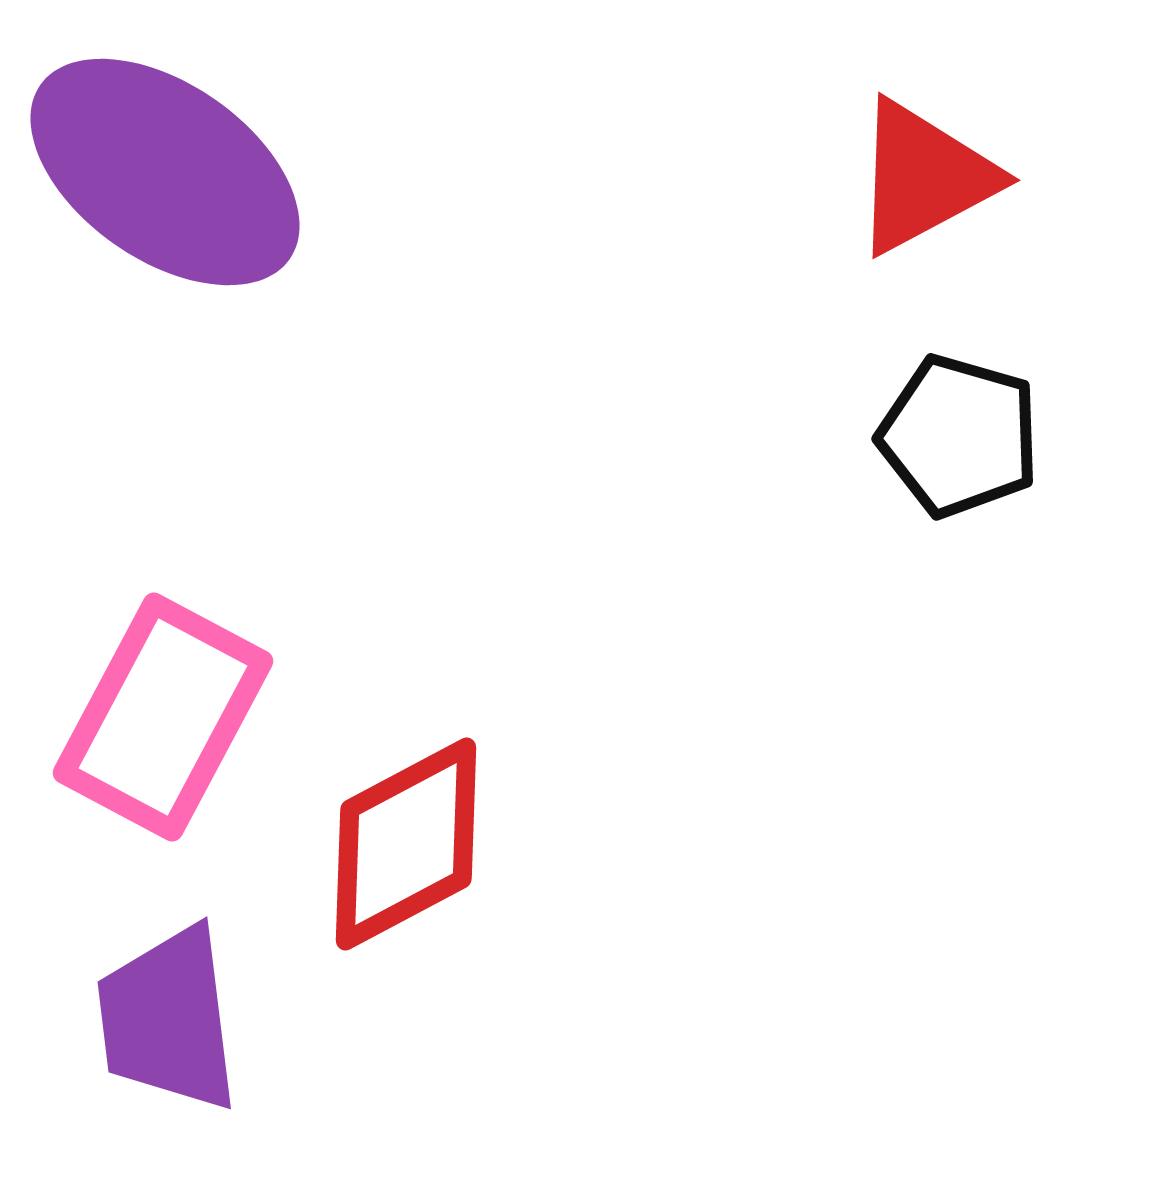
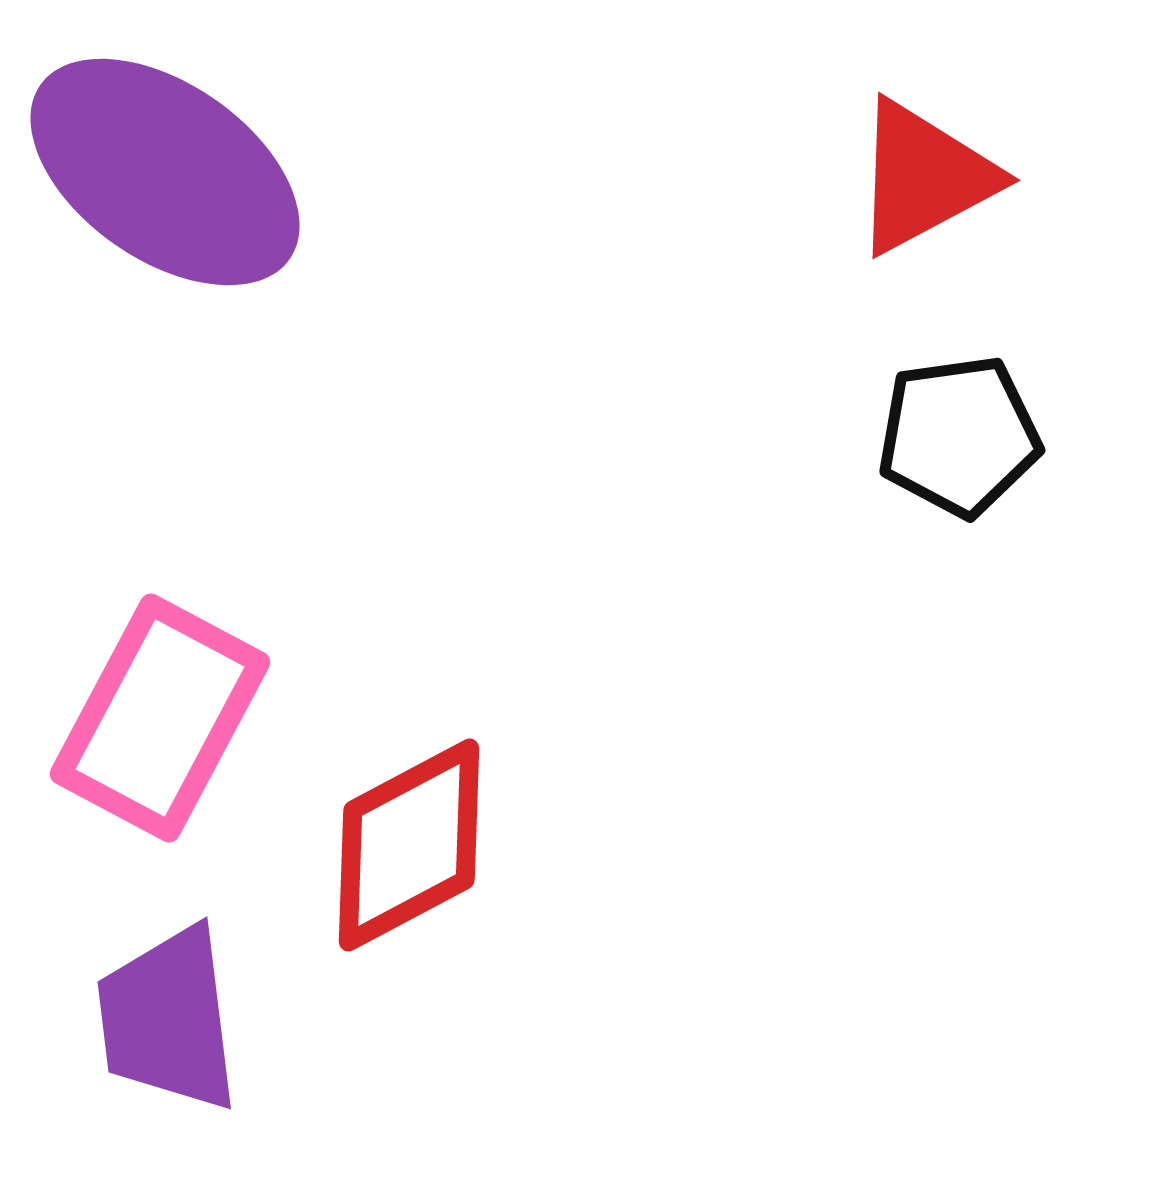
black pentagon: rotated 24 degrees counterclockwise
pink rectangle: moved 3 px left, 1 px down
red diamond: moved 3 px right, 1 px down
